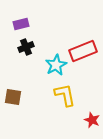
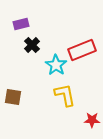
black cross: moved 6 px right, 2 px up; rotated 21 degrees counterclockwise
red rectangle: moved 1 px left, 1 px up
cyan star: rotated 10 degrees counterclockwise
red star: rotated 21 degrees counterclockwise
